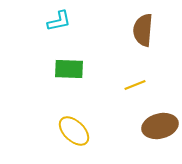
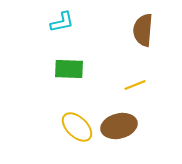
cyan L-shape: moved 3 px right, 1 px down
brown ellipse: moved 41 px left
yellow ellipse: moved 3 px right, 4 px up
